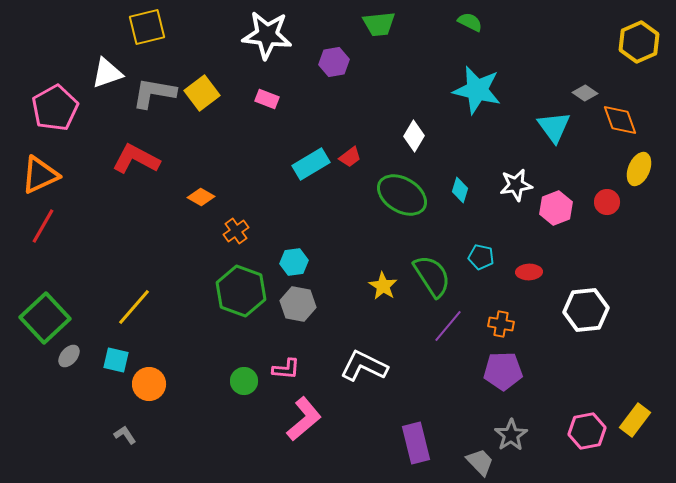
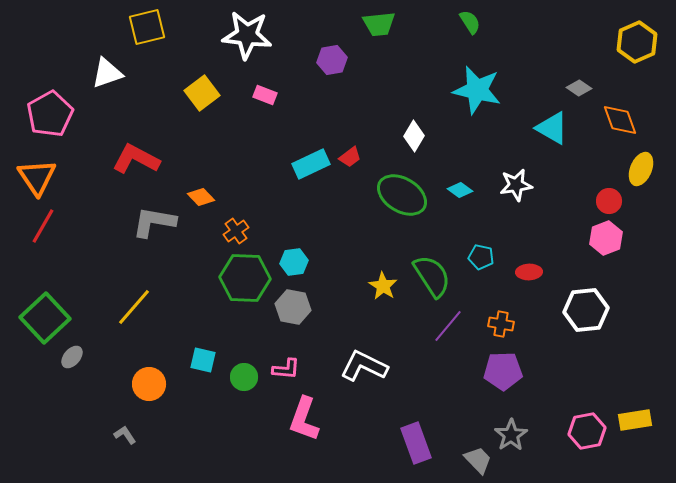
green semicircle at (470, 22): rotated 30 degrees clockwise
white star at (267, 35): moved 20 px left
yellow hexagon at (639, 42): moved 2 px left
purple hexagon at (334, 62): moved 2 px left, 2 px up
gray L-shape at (154, 93): moved 129 px down
gray diamond at (585, 93): moved 6 px left, 5 px up
pink rectangle at (267, 99): moved 2 px left, 4 px up
pink pentagon at (55, 108): moved 5 px left, 6 px down
cyan triangle at (554, 127): moved 2 px left, 1 px down; rotated 24 degrees counterclockwise
cyan rectangle at (311, 164): rotated 6 degrees clockwise
yellow ellipse at (639, 169): moved 2 px right
orange triangle at (40, 175): moved 3 px left, 2 px down; rotated 39 degrees counterclockwise
cyan diamond at (460, 190): rotated 70 degrees counterclockwise
orange diamond at (201, 197): rotated 16 degrees clockwise
red circle at (607, 202): moved 2 px right, 1 px up
pink hexagon at (556, 208): moved 50 px right, 30 px down
green hexagon at (241, 291): moved 4 px right, 13 px up; rotated 18 degrees counterclockwise
gray hexagon at (298, 304): moved 5 px left, 3 px down
gray ellipse at (69, 356): moved 3 px right, 1 px down
cyan square at (116, 360): moved 87 px right
green circle at (244, 381): moved 4 px up
pink L-shape at (304, 419): rotated 150 degrees clockwise
yellow rectangle at (635, 420): rotated 44 degrees clockwise
purple rectangle at (416, 443): rotated 6 degrees counterclockwise
gray trapezoid at (480, 462): moved 2 px left, 2 px up
